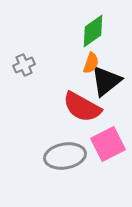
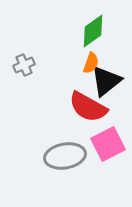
red semicircle: moved 6 px right
